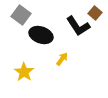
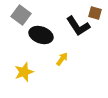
brown square: rotated 24 degrees counterclockwise
yellow star: rotated 18 degrees clockwise
